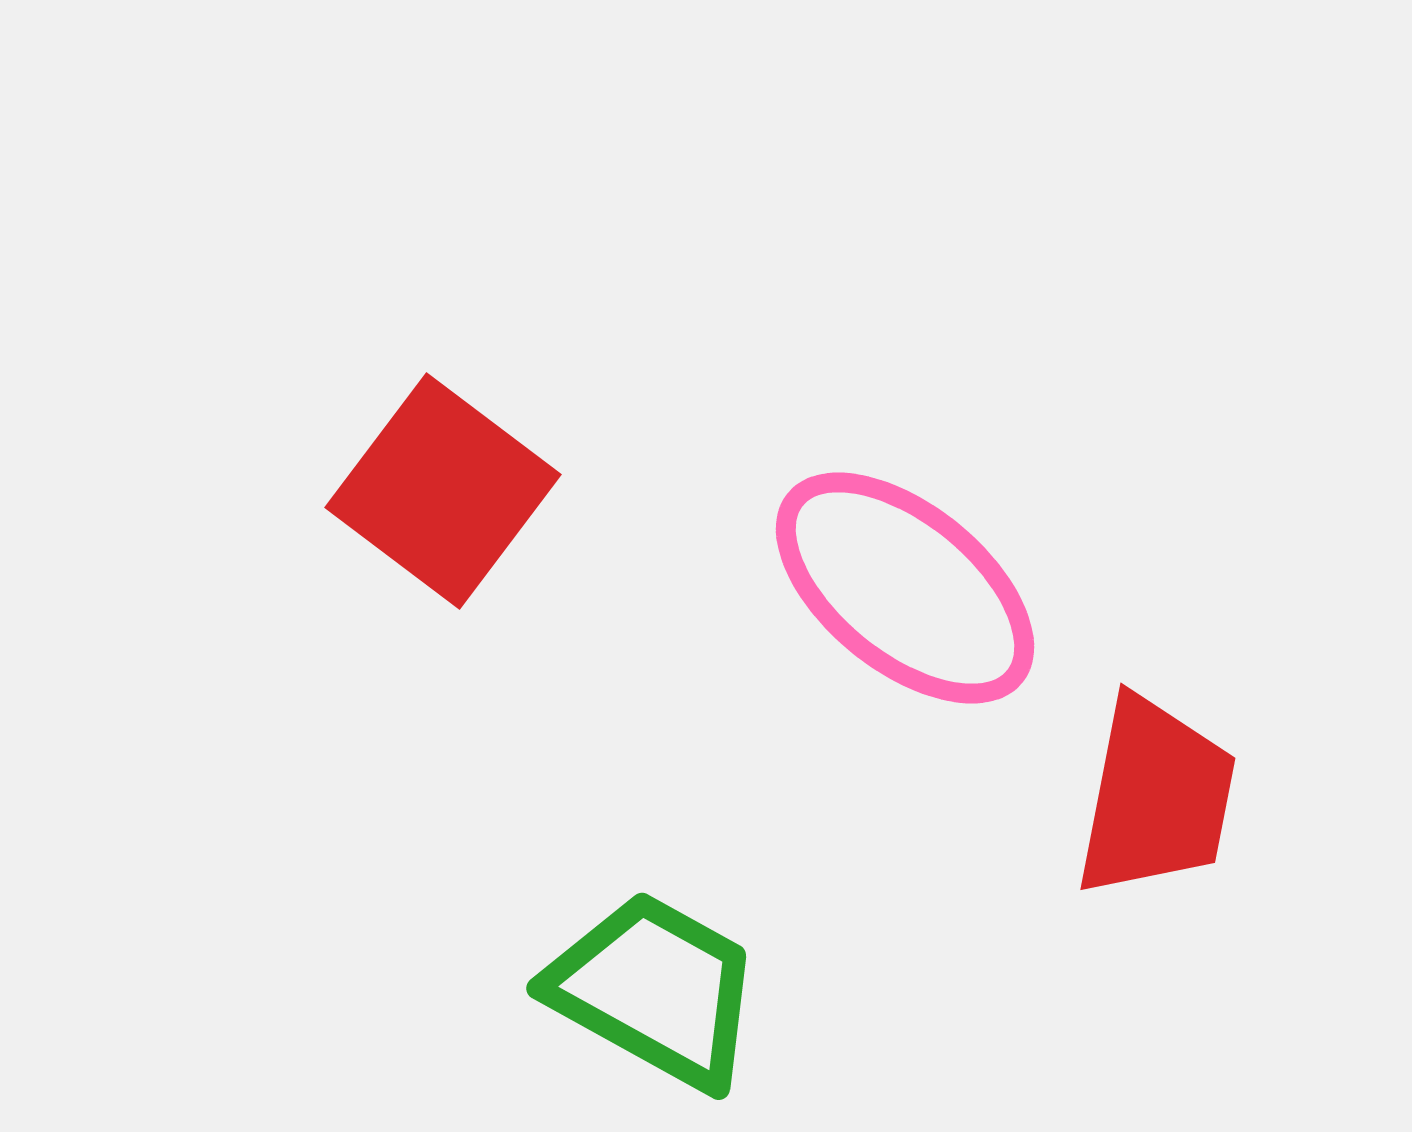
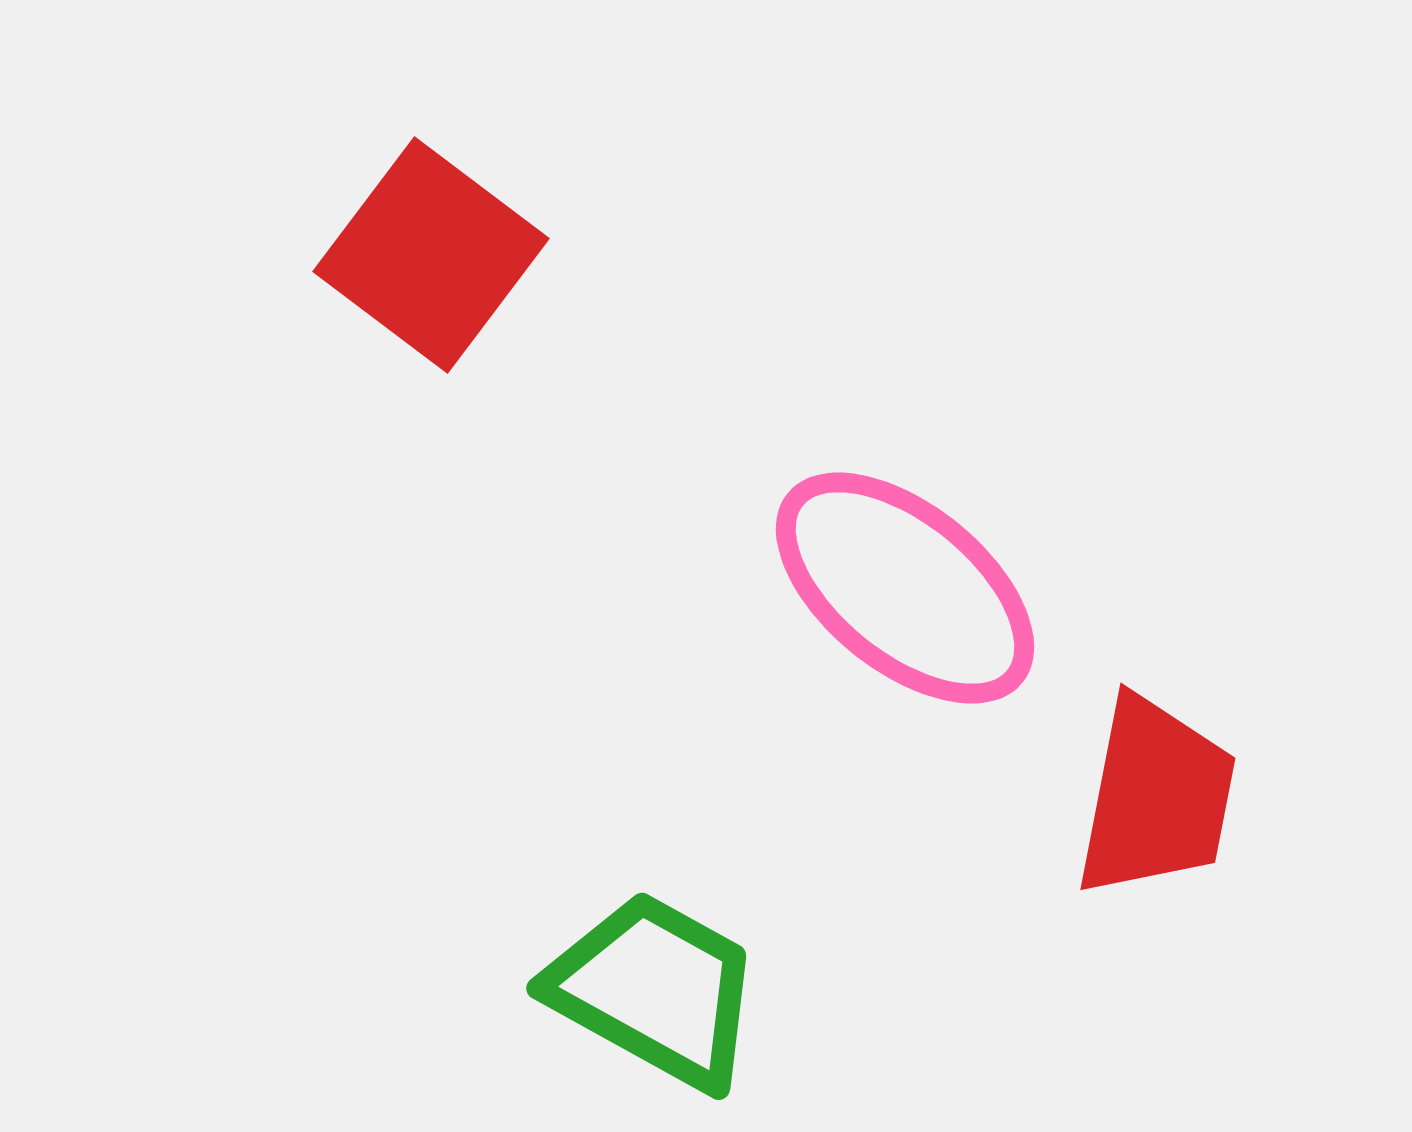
red square: moved 12 px left, 236 px up
